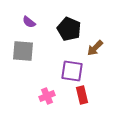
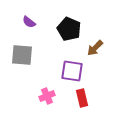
gray square: moved 1 px left, 4 px down
red rectangle: moved 3 px down
